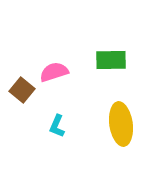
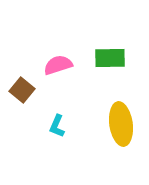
green rectangle: moved 1 px left, 2 px up
pink semicircle: moved 4 px right, 7 px up
